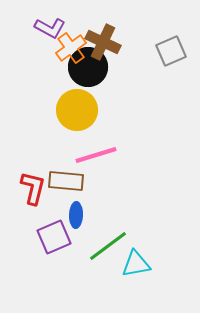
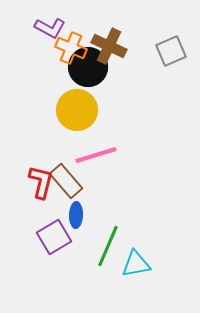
brown cross: moved 6 px right, 4 px down
orange cross: rotated 32 degrees counterclockwise
brown rectangle: rotated 44 degrees clockwise
red L-shape: moved 8 px right, 6 px up
purple square: rotated 8 degrees counterclockwise
green line: rotated 30 degrees counterclockwise
